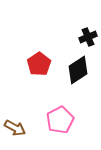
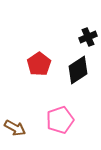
pink pentagon: rotated 8 degrees clockwise
